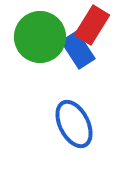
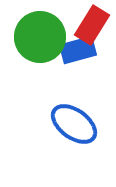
blue rectangle: rotated 72 degrees counterclockwise
blue ellipse: rotated 27 degrees counterclockwise
